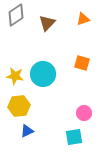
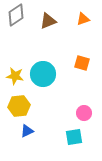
brown triangle: moved 1 px right, 2 px up; rotated 24 degrees clockwise
